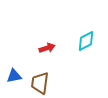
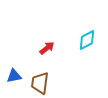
cyan diamond: moved 1 px right, 1 px up
red arrow: rotated 21 degrees counterclockwise
